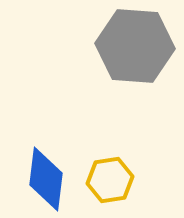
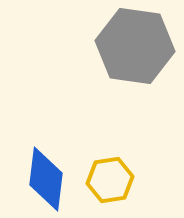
gray hexagon: rotated 4 degrees clockwise
